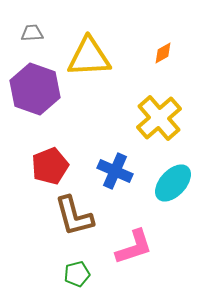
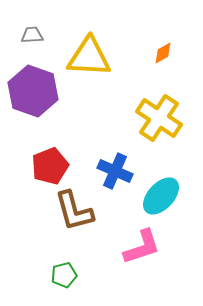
gray trapezoid: moved 2 px down
yellow triangle: rotated 6 degrees clockwise
purple hexagon: moved 2 px left, 2 px down
yellow cross: rotated 15 degrees counterclockwise
cyan ellipse: moved 12 px left, 13 px down
brown L-shape: moved 5 px up
pink L-shape: moved 8 px right
green pentagon: moved 13 px left, 1 px down
